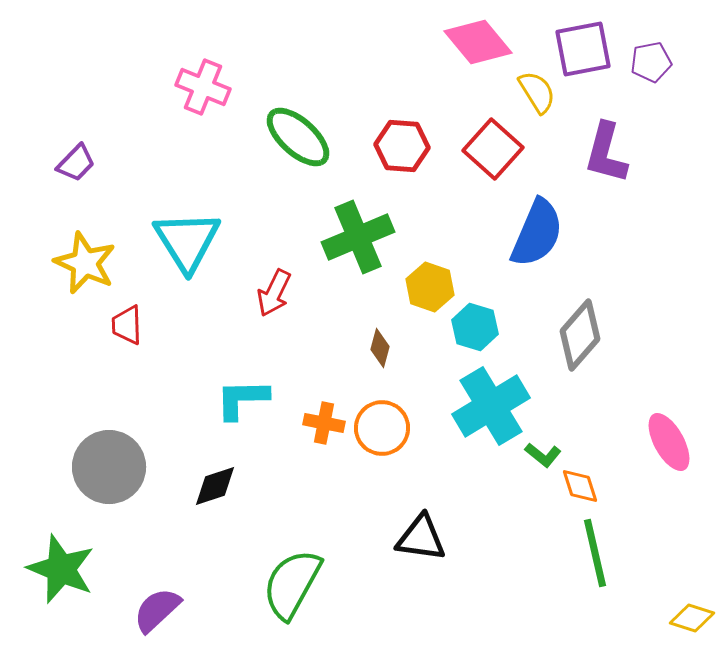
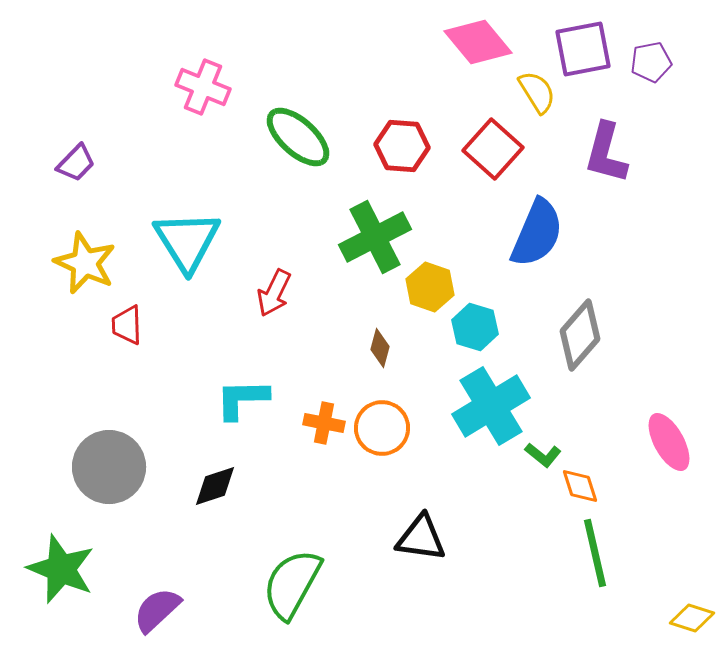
green cross: moved 17 px right; rotated 4 degrees counterclockwise
